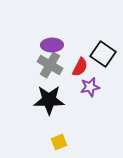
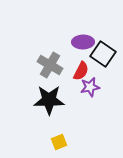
purple ellipse: moved 31 px right, 3 px up
red semicircle: moved 1 px right, 4 px down
